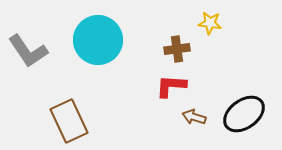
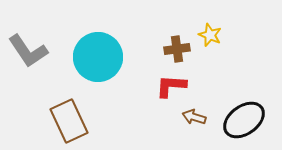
yellow star: moved 12 px down; rotated 15 degrees clockwise
cyan circle: moved 17 px down
black ellipse: moved 6 px down
